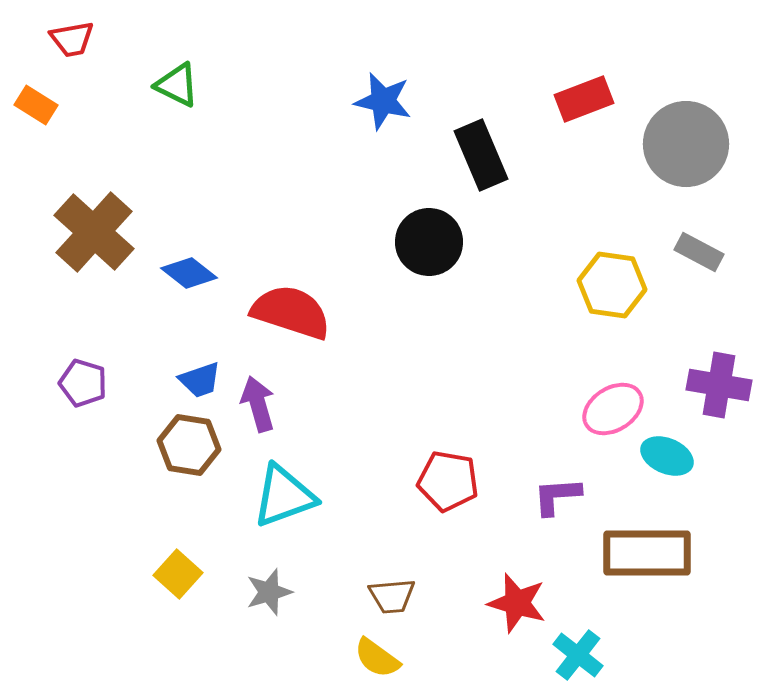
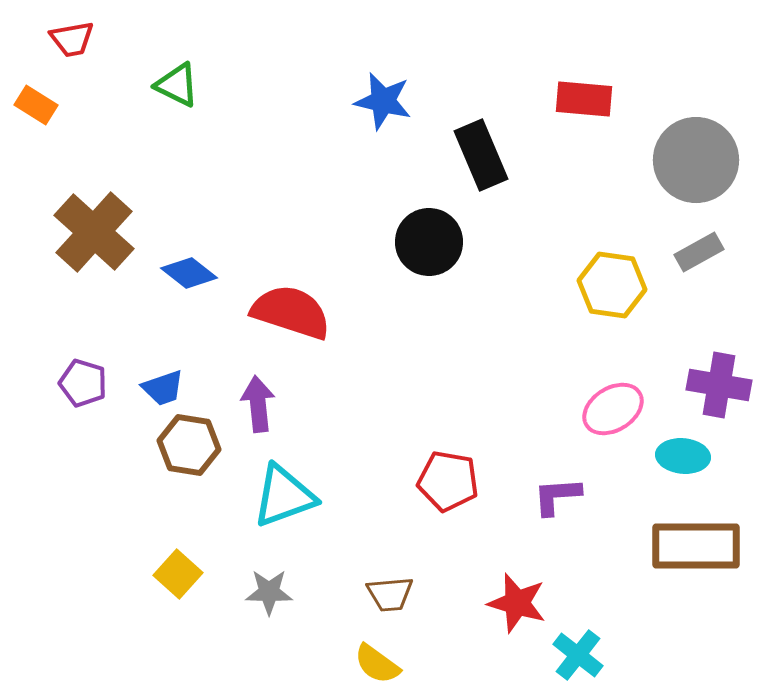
red rectangle: rotated 26 degrees clockwise
gray circle: moved 10 px right, 16 px down
gray rectangle: rotated 57 degrees counterclockwise
blue trapezoid: moved 37 px left, 8 px down
purple arrow: rotated 10 degrees clockwise
cyan ellipse: moved 16 px right; rotated 18 degrees counterclockwise
brown rectangle: moved 49 px right, 7 px up
gray star: rotated 18 degrees clockwise
brown trapezoid: moved 2 px left, 2 px up
yellow semicircle: moved 6 px down
